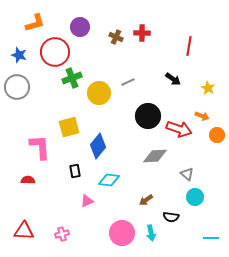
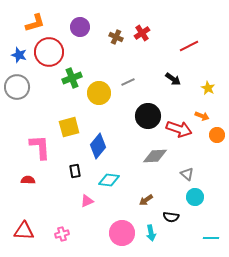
red cross: rotated 35 degrees counterclockwise
red line: rotated 54 degrees clockwise
red circle: moved 6 px left
